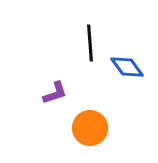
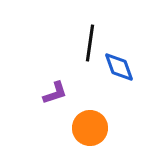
black line: rotated 12 degrees clockwise
blue diamond: moved 8 px left; rotated 16 degrees clockwise
